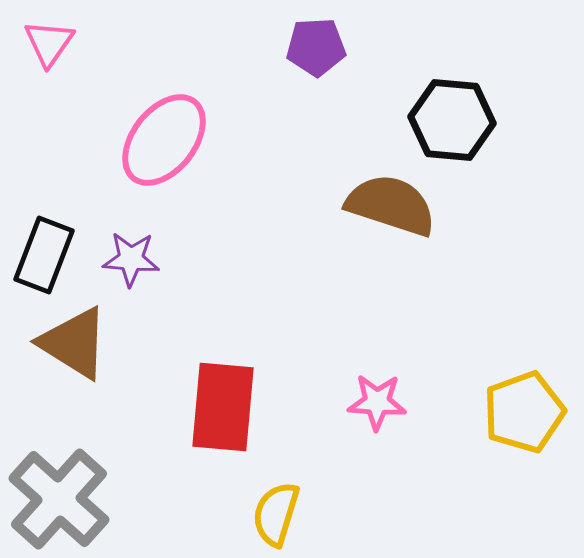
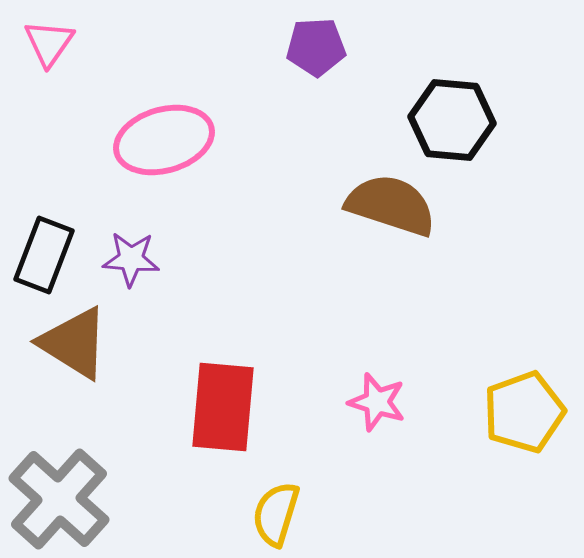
pink ellipse: rotated 36 degrees clockwise
pink star: rotated 14 degrees clockwise
